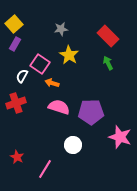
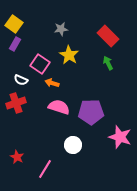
yellow square: rotated 12 degrees counterclockwise
white semicircle: moved 1 px left, 4 px down; rotated 96 degrees counterclockwise
